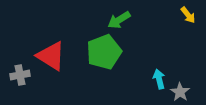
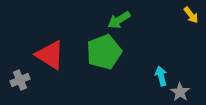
yellow arrow: moved 3 px right
red triangle: moved 1 px left, 1 px up
gray cross: moved 5 px down; rotated 12 degrees counterclockwise
cyan arrow: moved 2 px right, 3 px up
